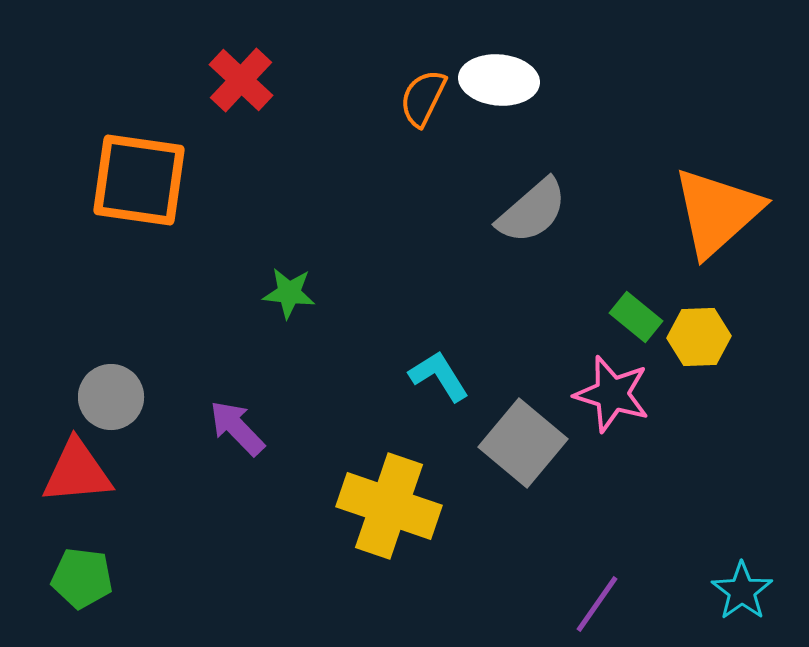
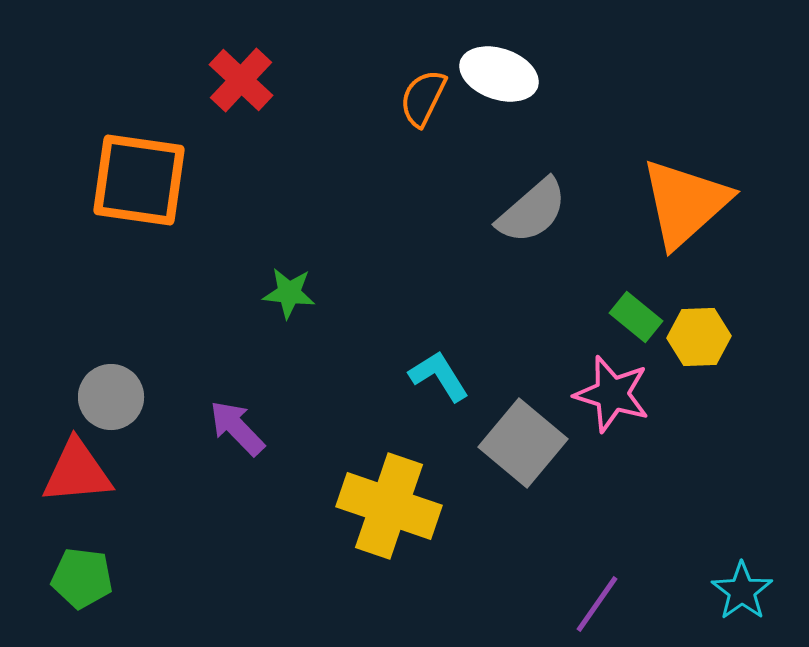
white ellipse: moved 6 px up; rotated 14 degrees clockwise
orange triangle: moved 32 px left, 9 px up
